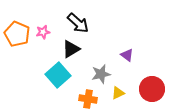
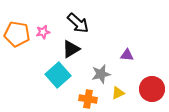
orange pentagon: rotated 15 degrees counterclockwise
purple triangle: rotated 32 degrees counterclockwise
